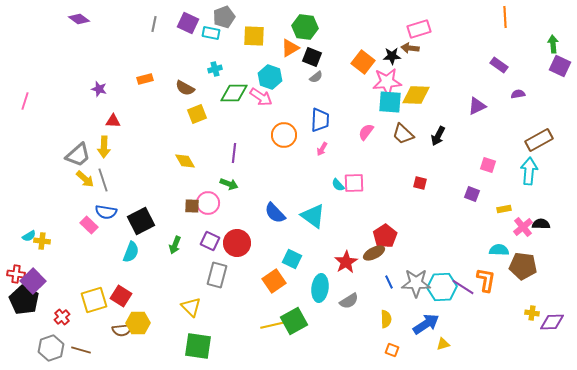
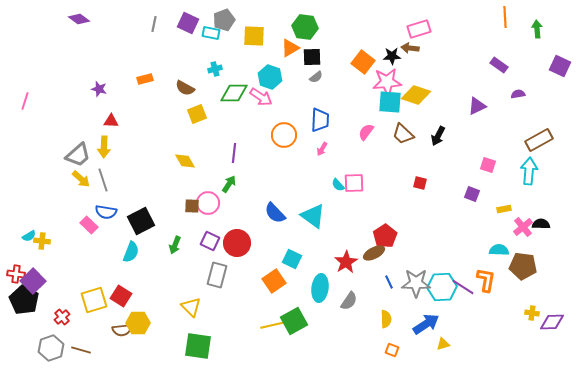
gray pentagon at (224, 17): moved 3 px down
green arrow at (553, 44): moved 16 px left, 15 px up
black square at (312, 57): rotated 24 degrees counterclockwise
yellow diamond at (416, 95): rotated 16 degrees clockwise
red triangle at (113, 121): moved 2 px left
yellow arrow at (85, 179): moved 4 px left
green arrow at (229, 184): rotated 78 degrees counterclockwise
gray semicircle at (349, 301): rotated 24 degrees counterclockwise
